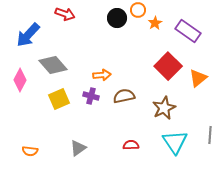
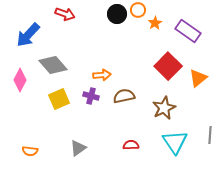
black circle: moved 4 px up
